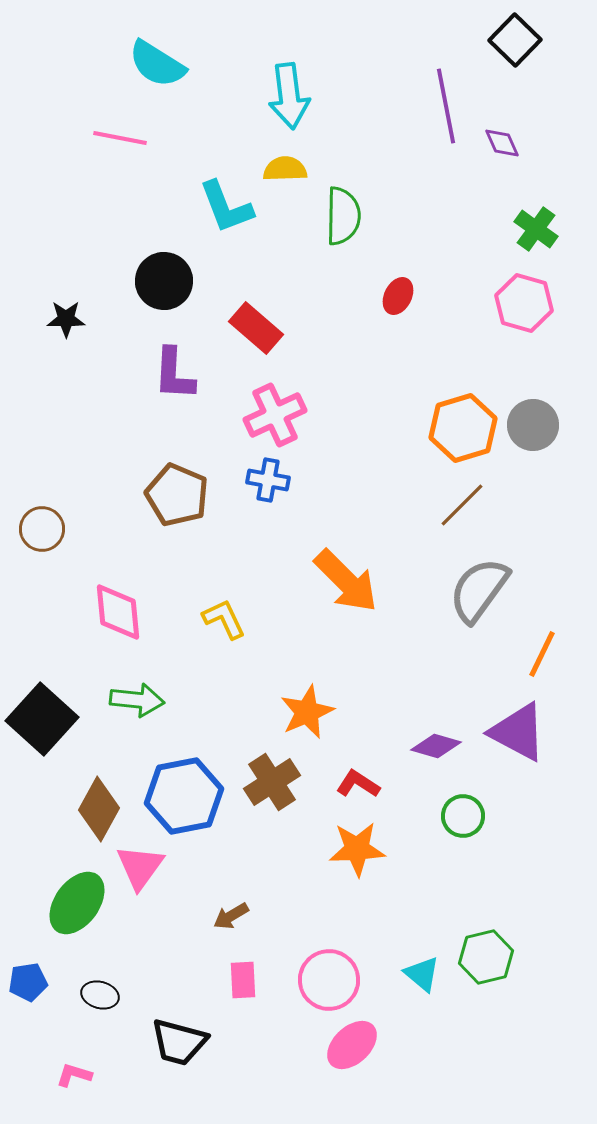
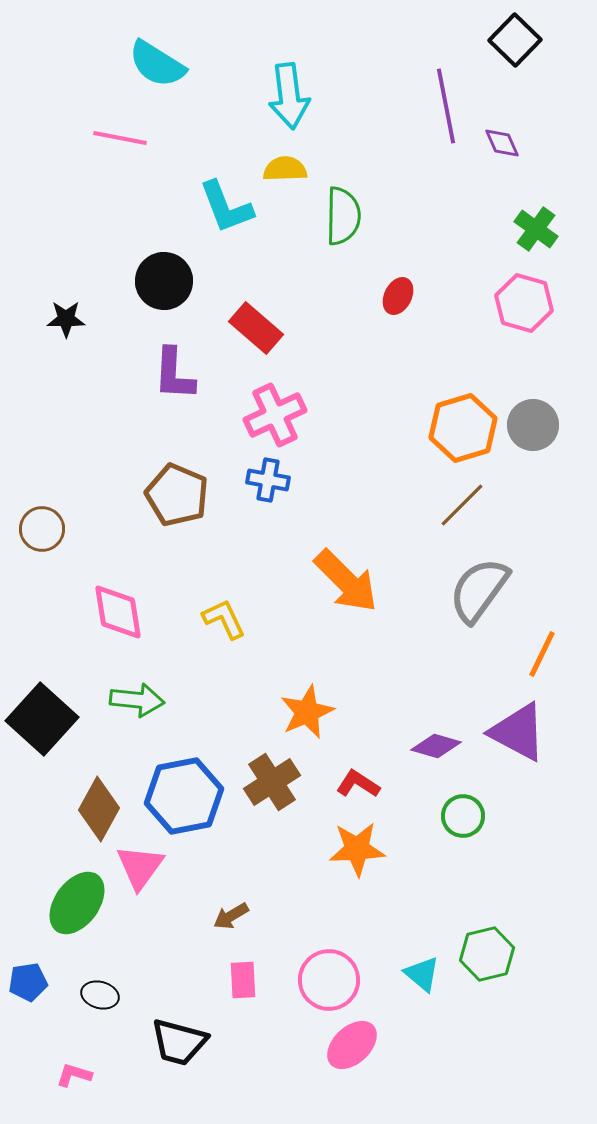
pink diamond at (118, 612): rotated 4 degrees counterclockwise
green hexagon at (486, 957): moved 1 px right, 3 px up
